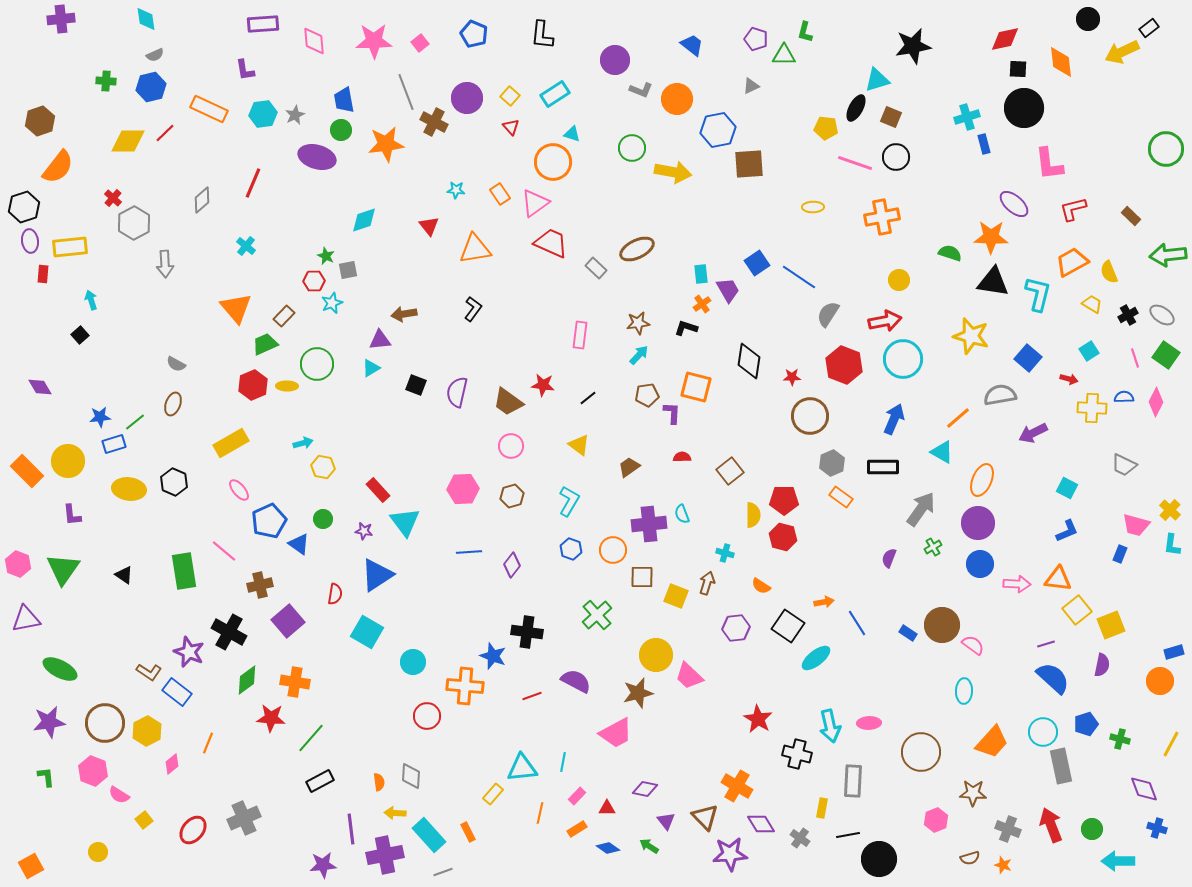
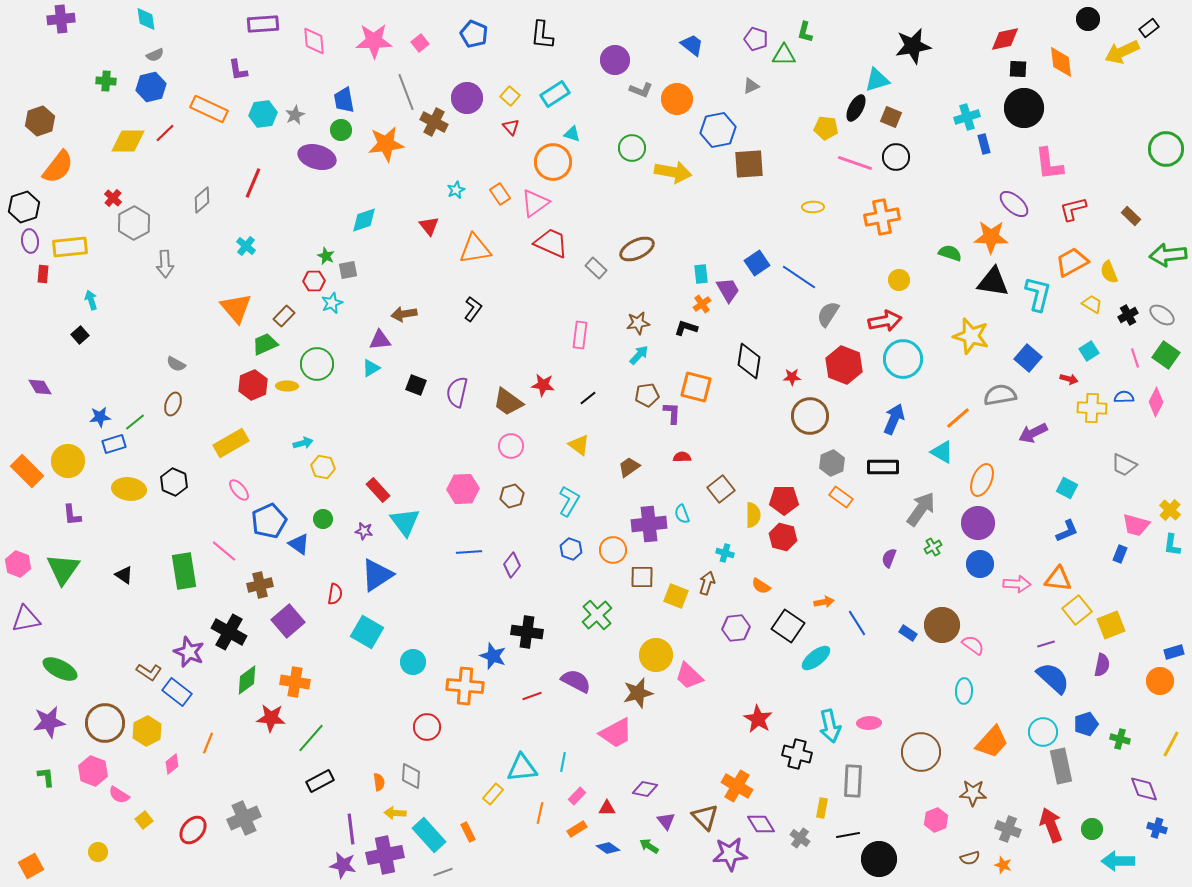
purple L-shape at (245, 70): moved 7 px left
cyan star at (456, 190): rotated 30 degrees counterclockwise
brown square at (730, 471): moved 9 px left, 18 px down
red circle at (427, 716): moved 11 px down
purple star at (323, 865): moved 20 px right; rotated 16 degrees clockwise
